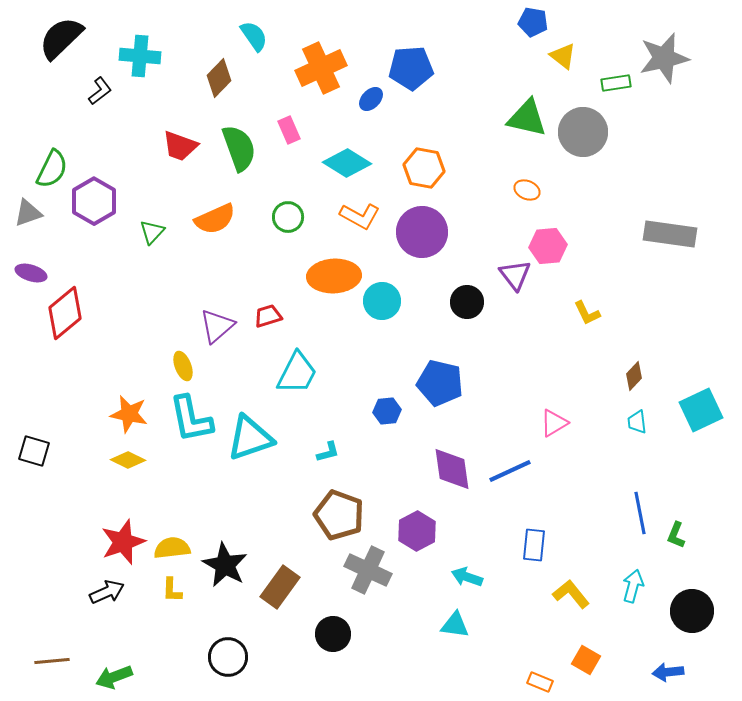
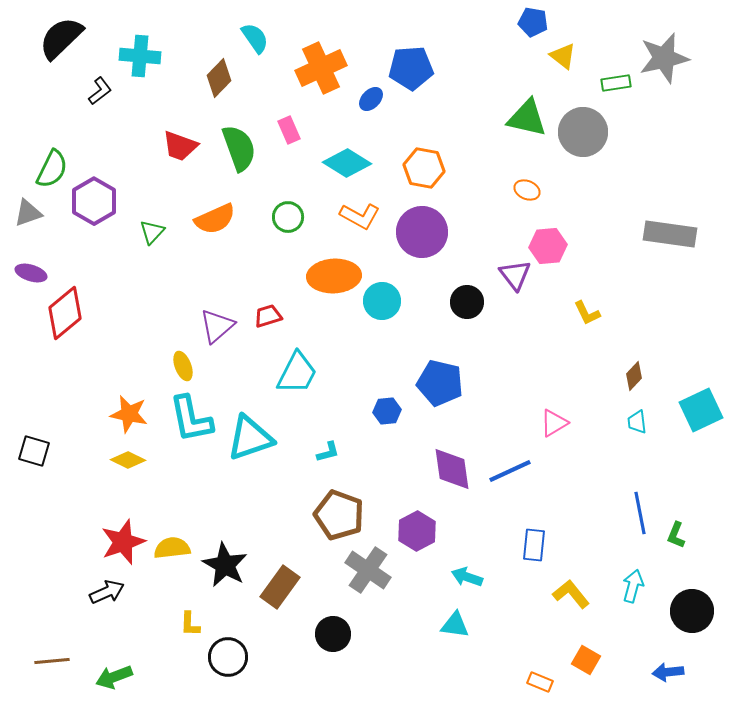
cyan semicircle at (254, 36): moved 1 px right, 2 px down
gray cross at (368, 570): rotated 9 degrees clockwise
yellow L-shape at (172, 590): moved 18 px right, 34 px down
